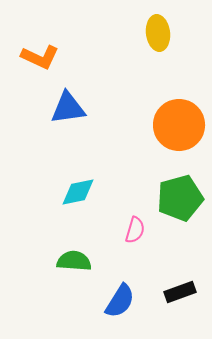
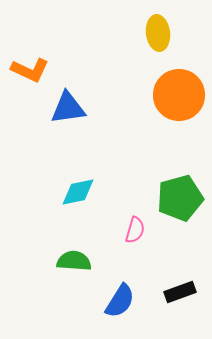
orange L-shape: moved 10 px left, 13 px down
orange circle: moved 30 px up
